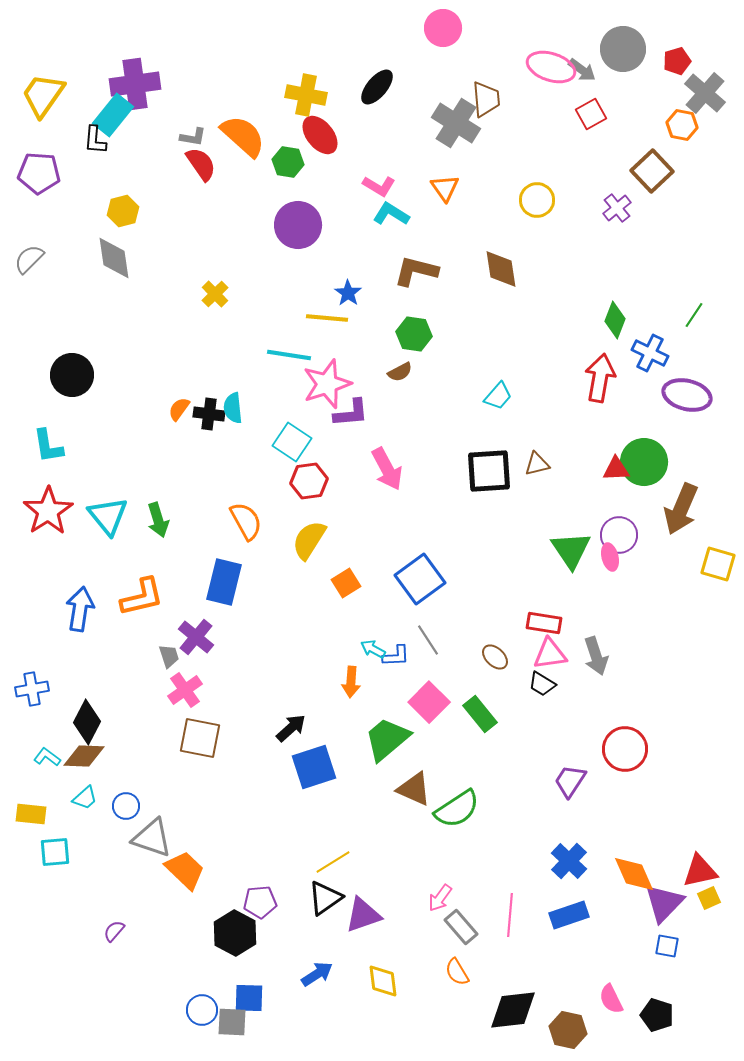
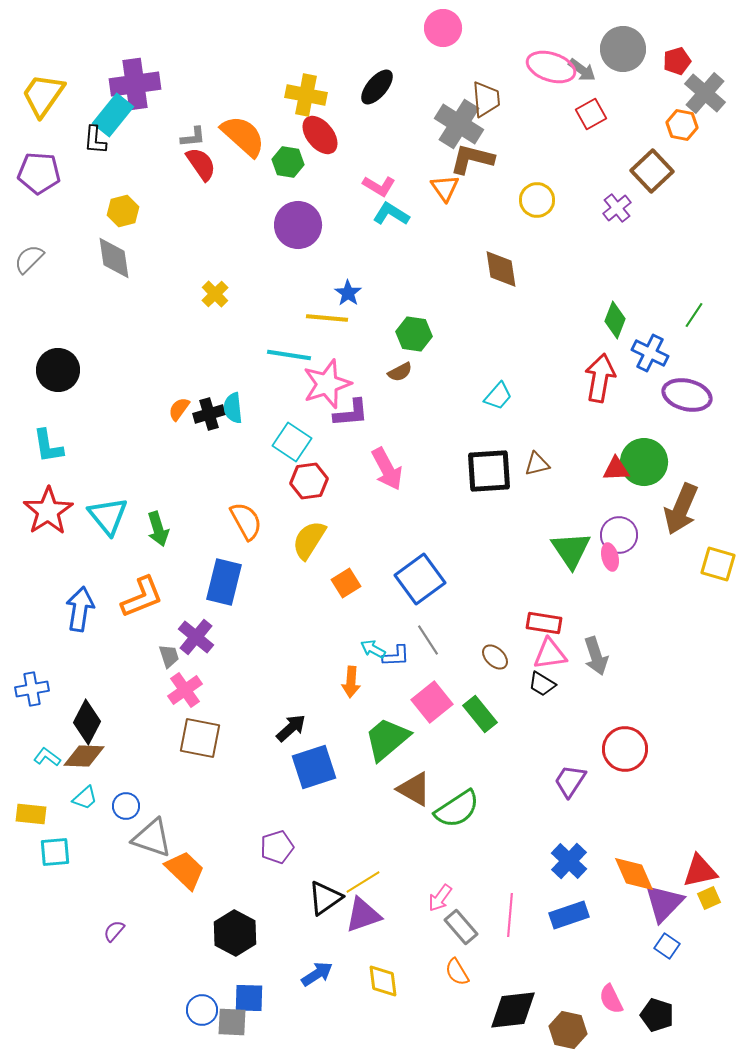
gray cross at (456, 123): moved 3 px right, 1 px down
gray L-shape at (193, 137): rotated 16 degrees counterclockwise
brown L-shape at (416, 271): moved 56 px right, 112 px up
black circle at (72, 375): moved 14 px left, 5 px up
black cross at (209, 414): rotated 24 degrees counterclockwise
green arrow at (158, 520): moved 9 px down
orange L-shape at (142, 597): rotated 9 degrees counterclockwise
pink square at (429, 702): moved 3 px right; rotated 6 degrees clockwise
brown triangle at (414, 789): rotated 6 degrees clockwise
yellow line at (333, 862): moved 30 px right, 20 px down
purple pentagon at (260, 902): moved 17 px right, 55 px up; rotated 12 degrees counterclockwise
blue square at (667, 946): rotated 25 degrees clockwise
